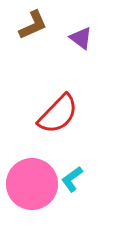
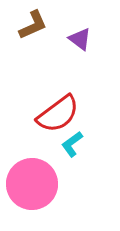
purple triangle: moved 1 px left, 1 px down
red semicircle: rotated 9 degrees clockwise
cyan L-shape: moved 35 px up
